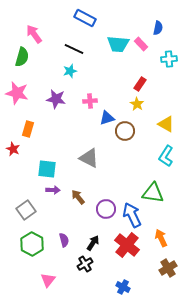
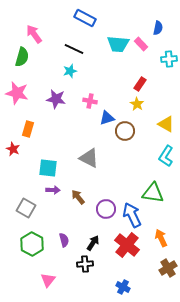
pink cross: rotated 16 degrees clockwise
cyan square: moved 1 px right, 1 px up
gray square: moved 2 px up; rotated 24 degrees counterclockwise
black cross: rotated 28 degrees clockwise
